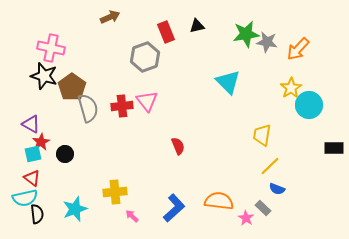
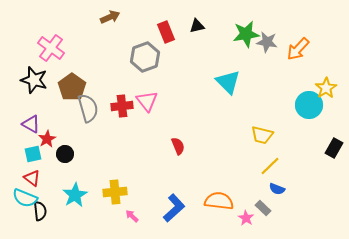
pink cross: rotated 24 degrees clockwise
black star: moved 10 px left, 4 px down
yellow star: moved 35 px right
yellow trapezoid: rotated 85 degrees counterclockwise
red star: moved 6 px right, 3 px up
black rectangle: rotated 60 degrees counterclockwise
cyan semicircle: rotated 35 degrees clockwise
cyan star: moved 14 px up; rotated 10 degrees counterclockwise
black semicircle: moved 3 px right, 3 px up
